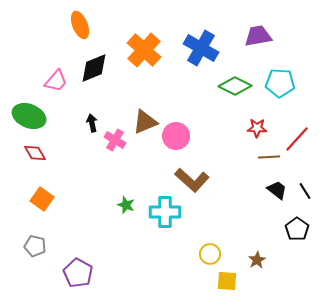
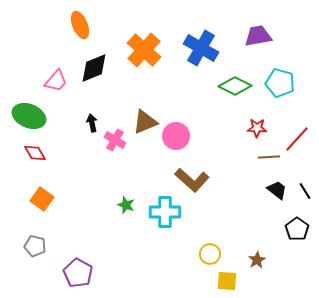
cyan pentagon: rotated 12 degrees clockwise
